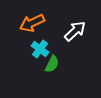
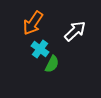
orange arrow: moved 1 px right; rotated 30 degrees counterclockwise
